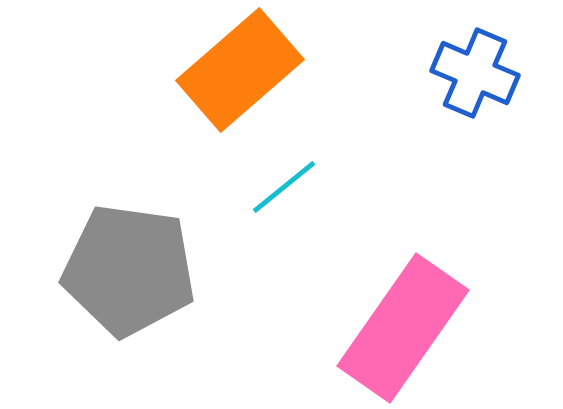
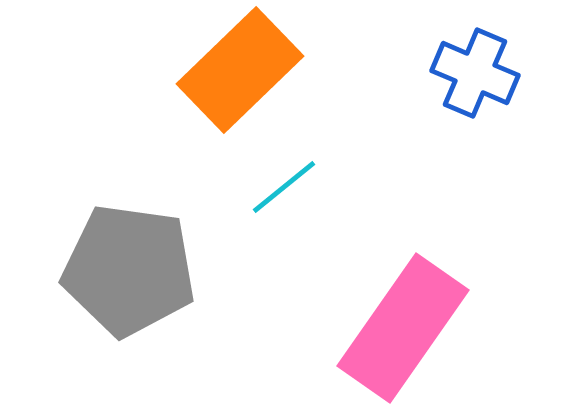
orange rectangle: rotated 3 degrees counterclockwise
